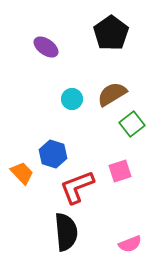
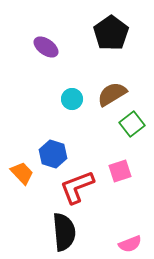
black semicircle: moved 2 px left
